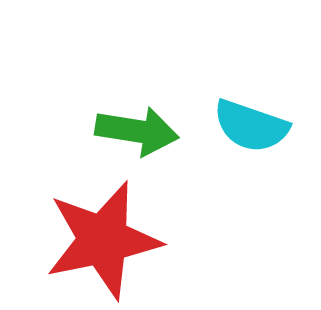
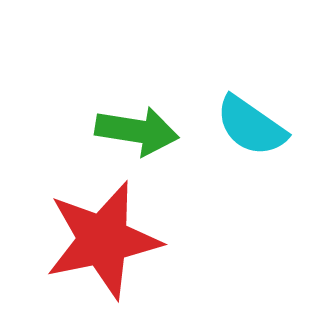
cyan semicircle: rotated 16 degrees clockwise
